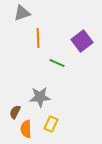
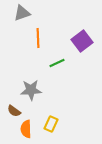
green line: rotated 49 degrees counterclockwise
gray star: moved 9 px left, 7 px up
brown semicircle: moved 1 px left, 1 px up; rotated 80 degrees counterclockwise
